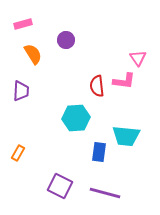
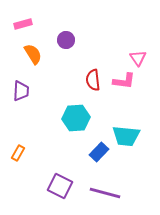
red semicircle: moved 4 px left, 6 px up
blue rectangle: rotated 36 degrees clockwise
